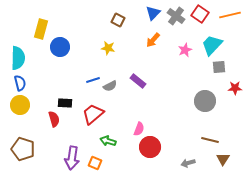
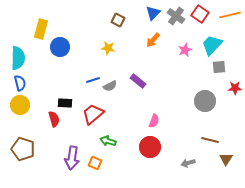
pink semicircle: moved 15 px right, 8 px up
brown triangle: moved 3 px right
